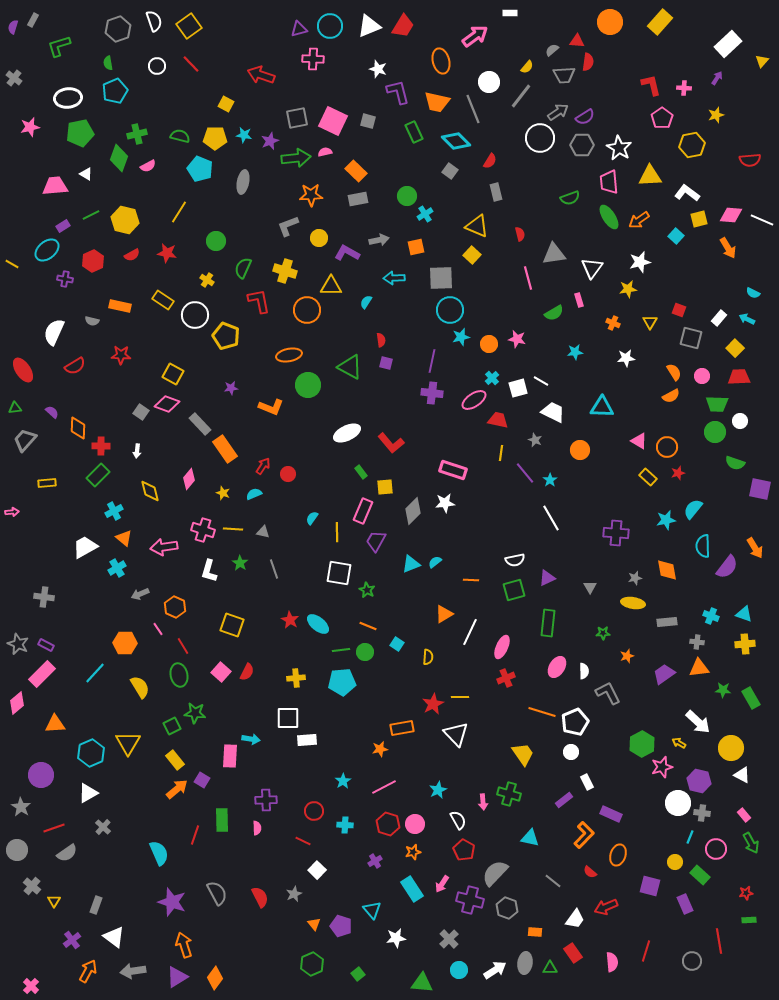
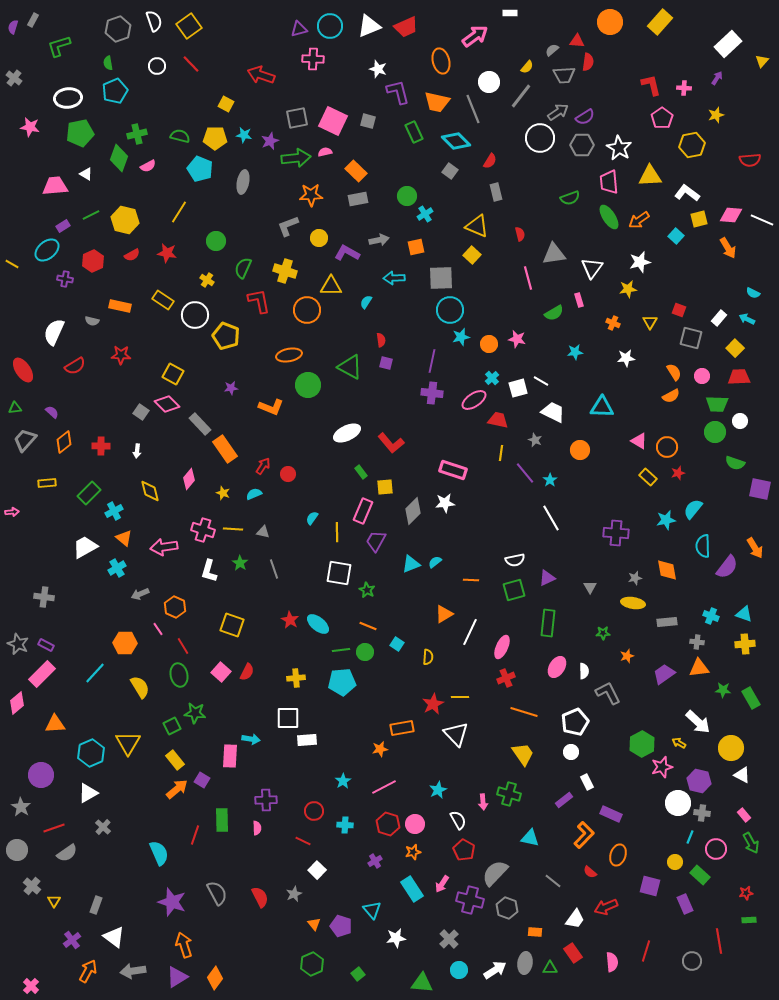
red trapezoid at (403, 26): moved 3 px right, 1 px down; rotated 35 degrees clockwise
pink star at (30, 127): rotated 24 degrees clockwise
pink diamond at (167, 404): rotated 25 degrees clockwise
orange diamond at (78, 428): moved 14 px left, 14 px down; rotated 50 degrees clockwise
green rectangle at (98, 475): moved 9 px left, 18 px down
orange line at (542, 712): moved 18 px left
